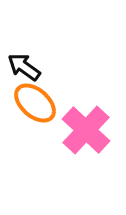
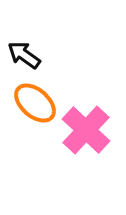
black arrow: moved 12 px up
